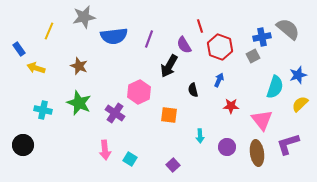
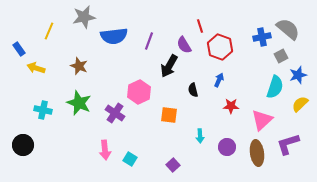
purple line: moved 2 px down
gray square: moved 28 px right
pink triangle: rotated 25 degrees clockwise
